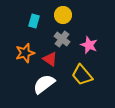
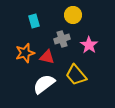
yellow circle: moved 10 px right
cyan rectangle: rotated 32 degrees counterclockwise
gray cross: rotated 35 degrees clockwise
pink star: rotated 12 degrees clockwise
red triangle: moved 3 px left, 2 px up; rotated 21 degrees counterclockwise
yellow trapezoid: moved 6 px left
